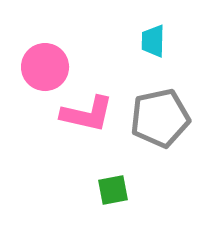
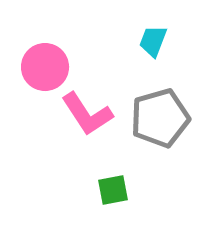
cyan trapezoid: rotated 20 degrees clockwise
pink L-shape: rotated 44 degrees clockwise
gray pentagon: rotated 4 degrees counterclockwise
